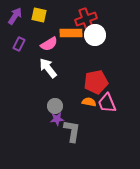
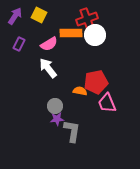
yellow square: rotated 14 degrees clockwise
red cross: moved 1 px right
orange semicircle: moved 9 px left, 11 px up
